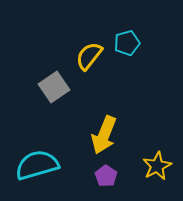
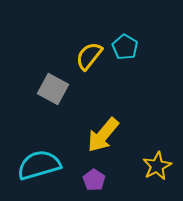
cyan pentagon: moved 2 px left, 4 px down; rotated 25 degrees counterclockwise
gray square: moved 1 px left, 2 px down; rotated 28 degrees counterclockwise
yellow arrow: moved 1 px left; rotated 18 degrees clockwise
cyan semicircle: moved 2 px right
purple pentagon: moved 12 px left, 4 px down
